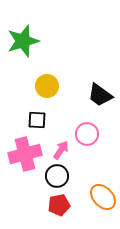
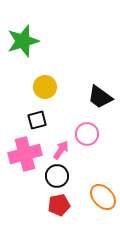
yellow circle: moved 2 px left, 1 px down
black trapezoid: moved 2 px down
black square: rotated 18 degrees counterclockwise
